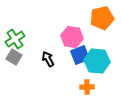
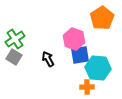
orange pentagon: rotated 20 degrees counterclockwise
pink hexagon: moved 2 px right, 2 px down; rotated 10 degrees clockwise
blue square: rotated 12 degrees clockwise
cyan hexagon: moved 1 px right, 7 px down
